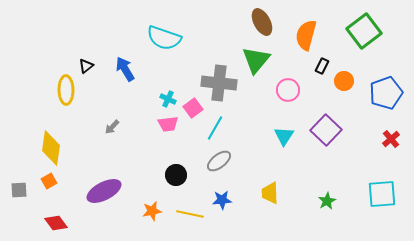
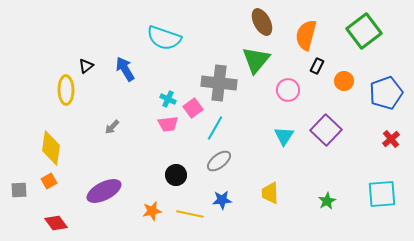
black rectangle: moved 5 px left
